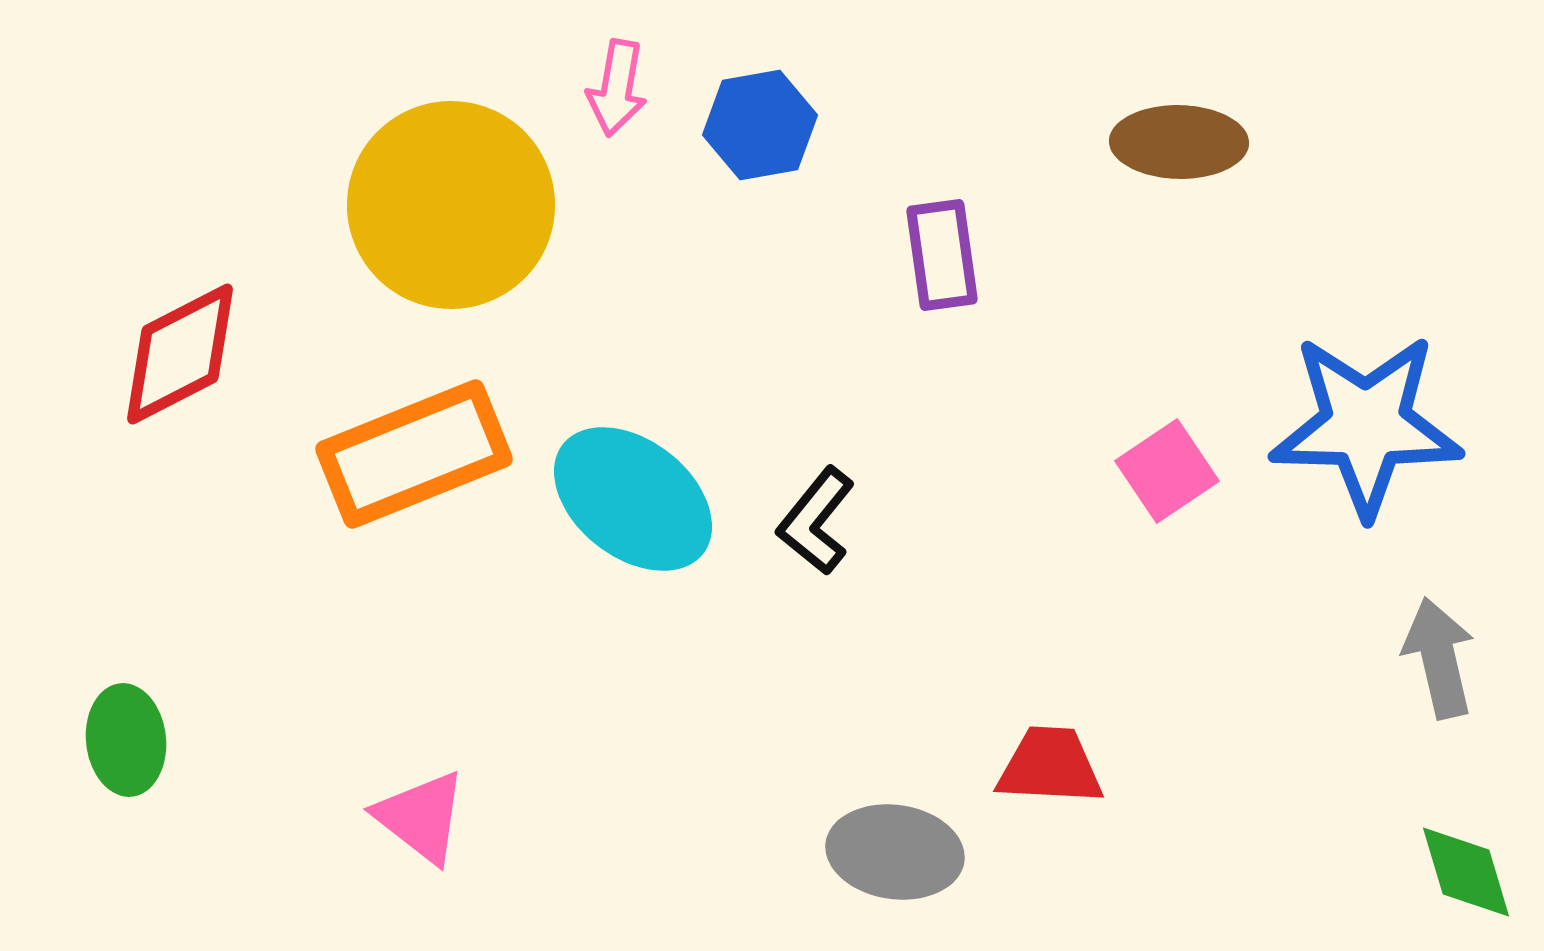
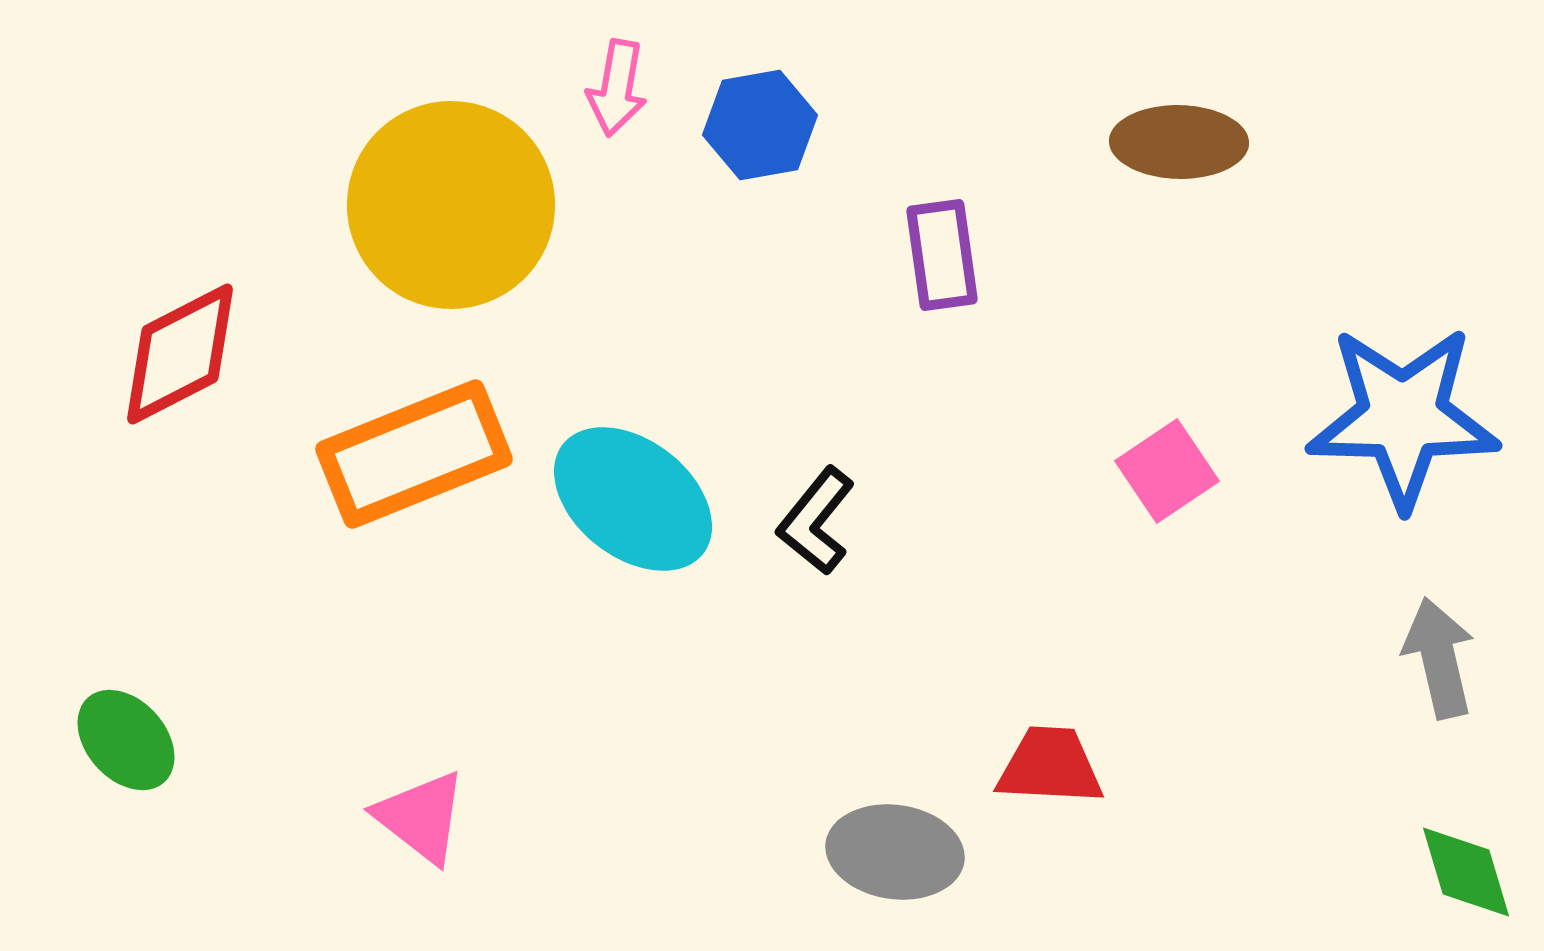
blue star: moved 37 px right, 8 px up
green ellipse: rotated 36 degrees counterclockwise
